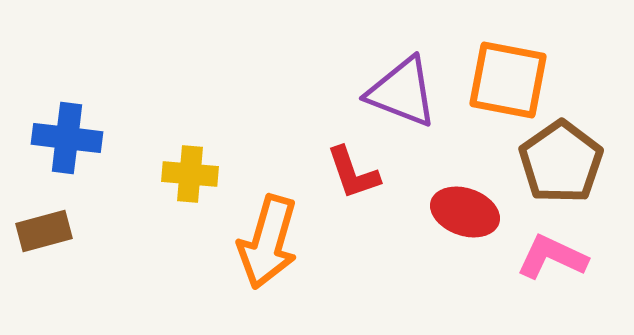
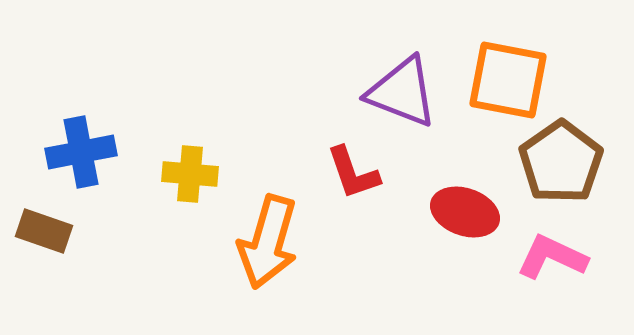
blue cross: moved 14 px right, 14 px down; rotated 18 degrees counterclockwise
brown rectangle: rotated 34 degrees clockwise
